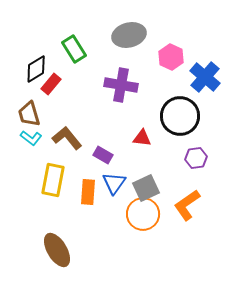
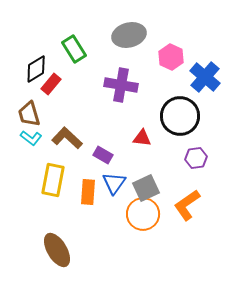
brown L-shape: rotated 8 degrees counterclockwise
